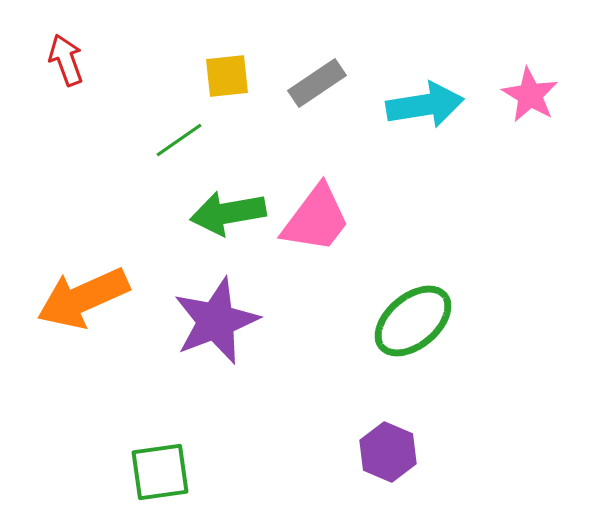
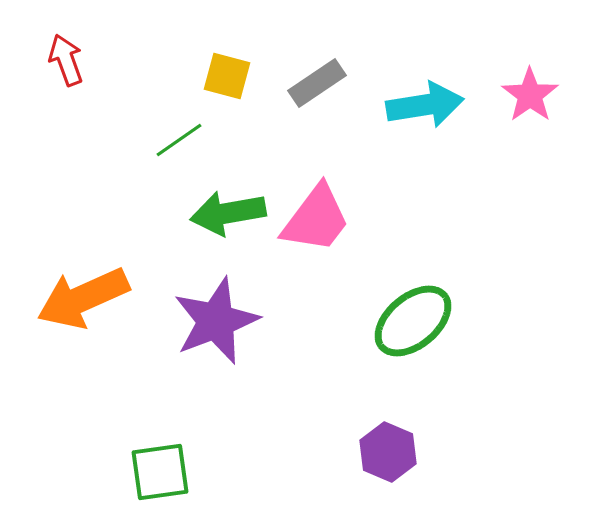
yellow square: rotated 21 degrees clockwise
pink star: rotated 6 degrees clockwise
